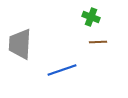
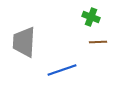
gray trapezoid: moved 4 px right, 2 px up
